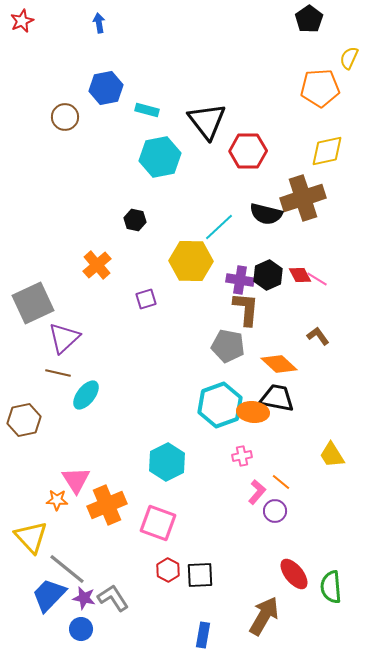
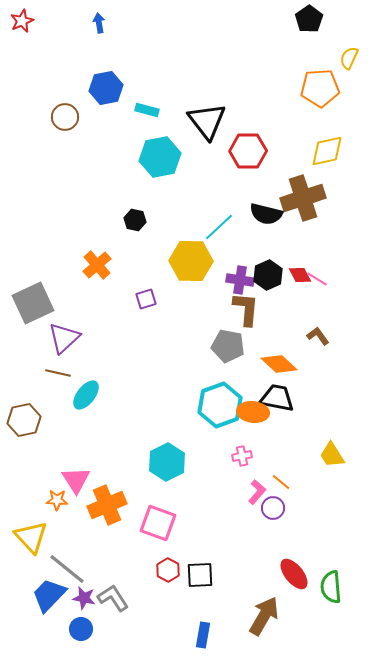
purple circle at (275, 511): moved 2 px left, 3 px up
